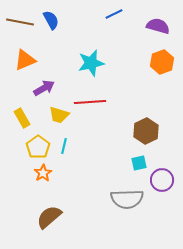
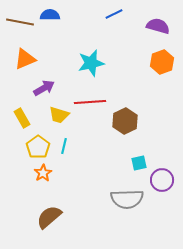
blue semicircle: moved 1 px left, 5 px up; rotated 60 degrees counterclockwise
orange triangle: moved 1 px up
brown hexagon: moved 21 px left, 10 px up
